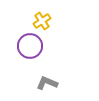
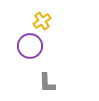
gray L-shape: rotated 115 degrees counterclockwise
